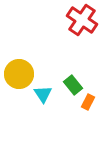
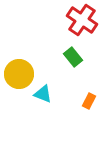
green rectangle: moved 28 px up
cyan triangle: rotated 36 degrees counterclockwise
orange rectangle: moved 1 px right, 1 px up
